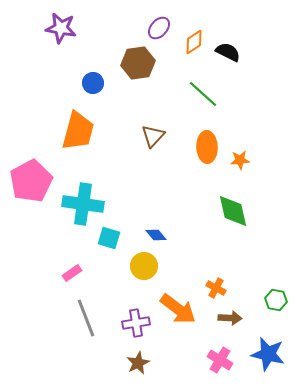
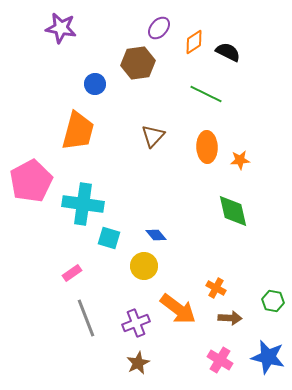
blue circle: moved 2 px right, 1 px down
green line: moved 3 px right; rotated 16 degrees counterclockwise
green hexagon: moved 3 px left, 1 px down
purple cross: rotated 12 degrees counterclockwise
blue star: moved 3 px down
